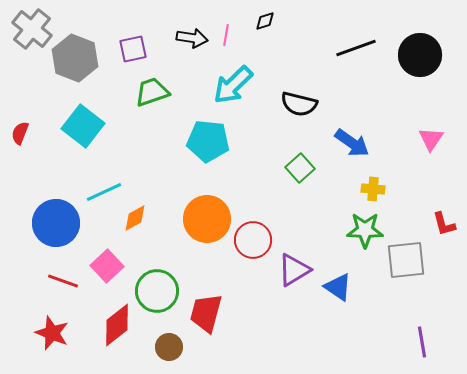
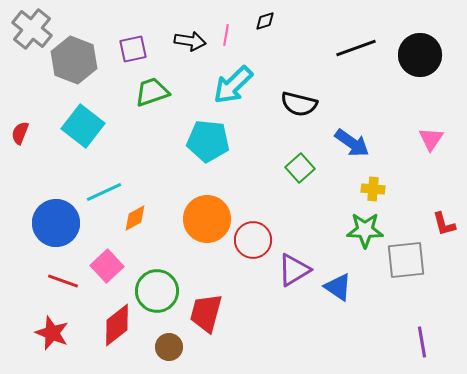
black arrow: moved 2 px left, 3 px down
gray hexagon: moved 1 px left, 2 px down
